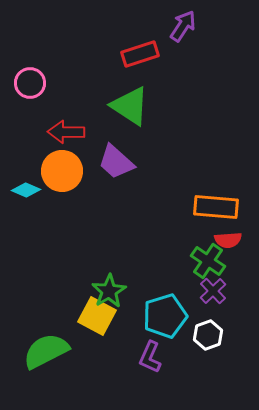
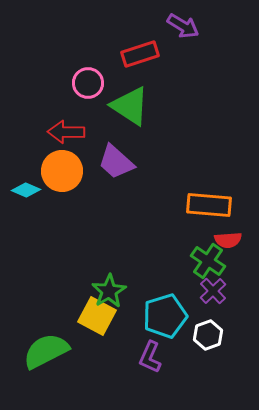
purple arrow: rotated 88 degrees clockwise
pink circle: moved 58 px right
orange rectangle: moved 7 px left, 2 px up
